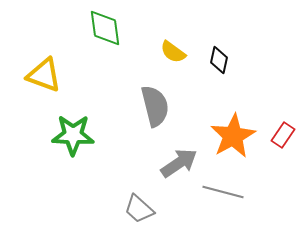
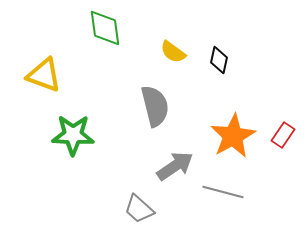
gray arrow: moved 4 px left, 3 px down
